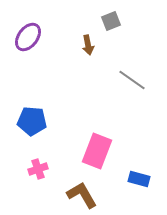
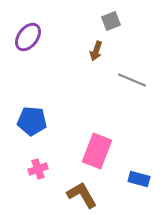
brown arrow: moved 8 px right, 6 px down; rotated 30 degrees clockwise
gray line: rotated 12 degrees counterclockwise
